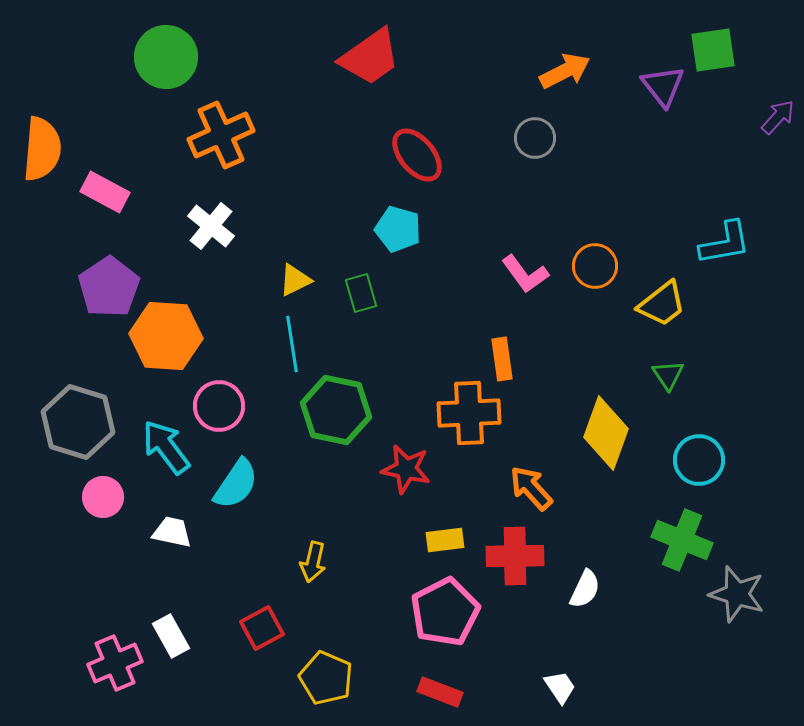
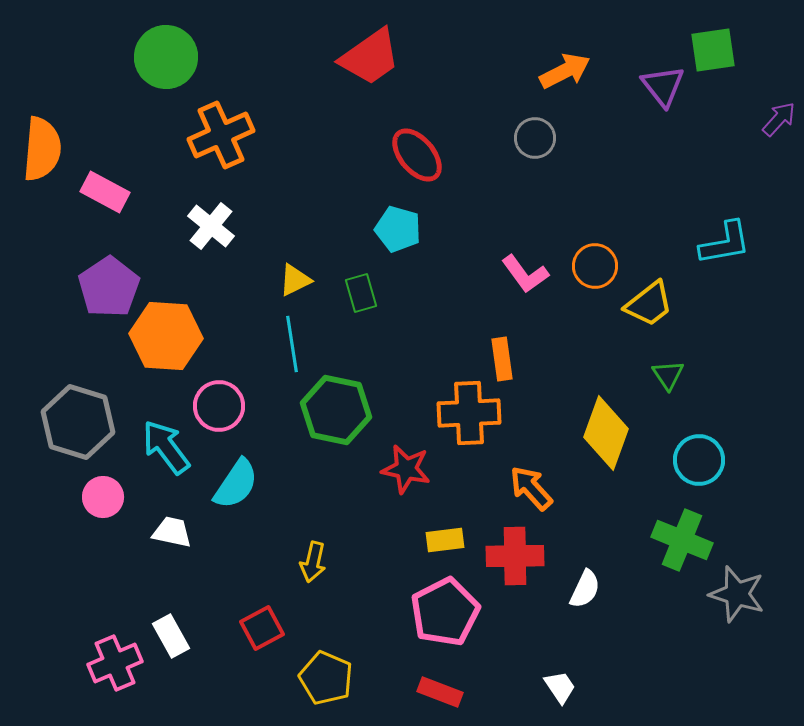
purple arrow at (778, 117): moved 1 px right, 2 px down
yellow trapezoid at (662, 304): moved 13 px left
